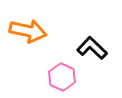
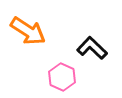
orange arrow: rotated 21 degrees clockwise
